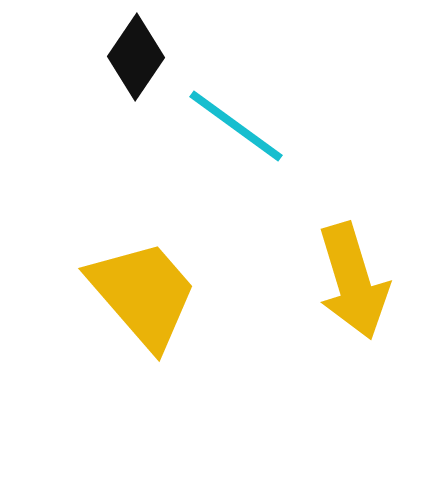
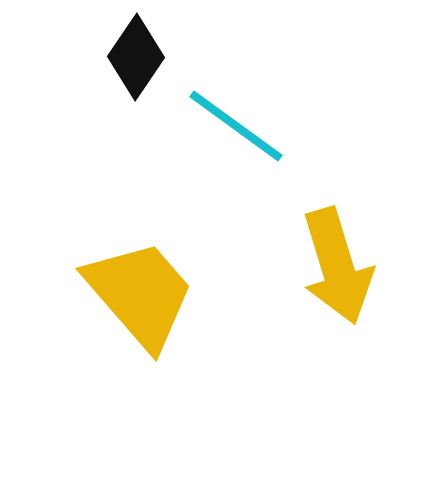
yellow arrow: moved 16 px left, 15 px up
yellow trapezoid: moved 3 px left
